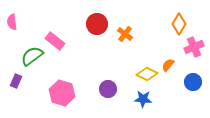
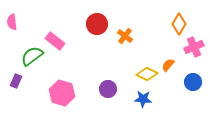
orange cross: moved 2 px down
